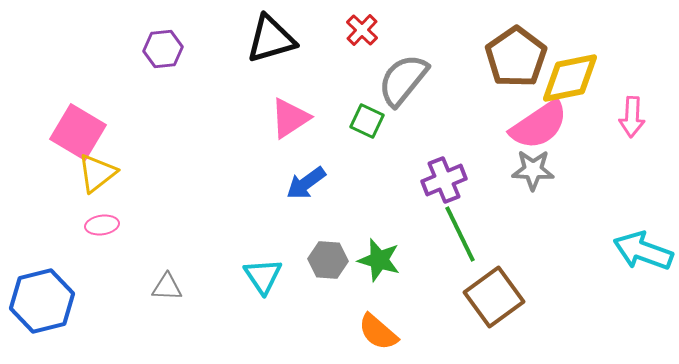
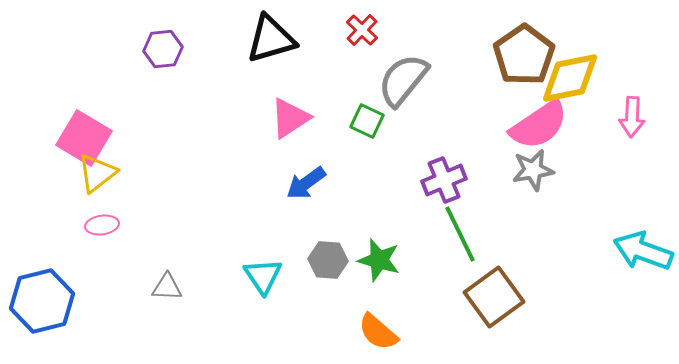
brown pentagon: moved 8 px right, 2 px up
pink square: moved 6 px right, 6 px down
gray star: rotated 12 degrees counterclockwise
